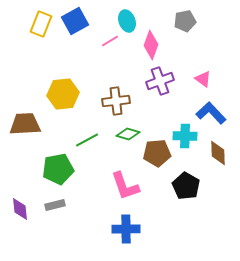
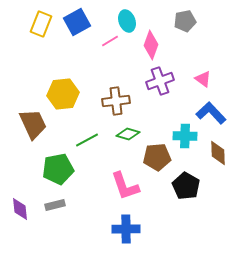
blue square: moved 2 px right, 1 px down
brown trapezoid: moved 8 px right; rotated 68 degrees clockwise
brown pentagon: moved 4 px down
